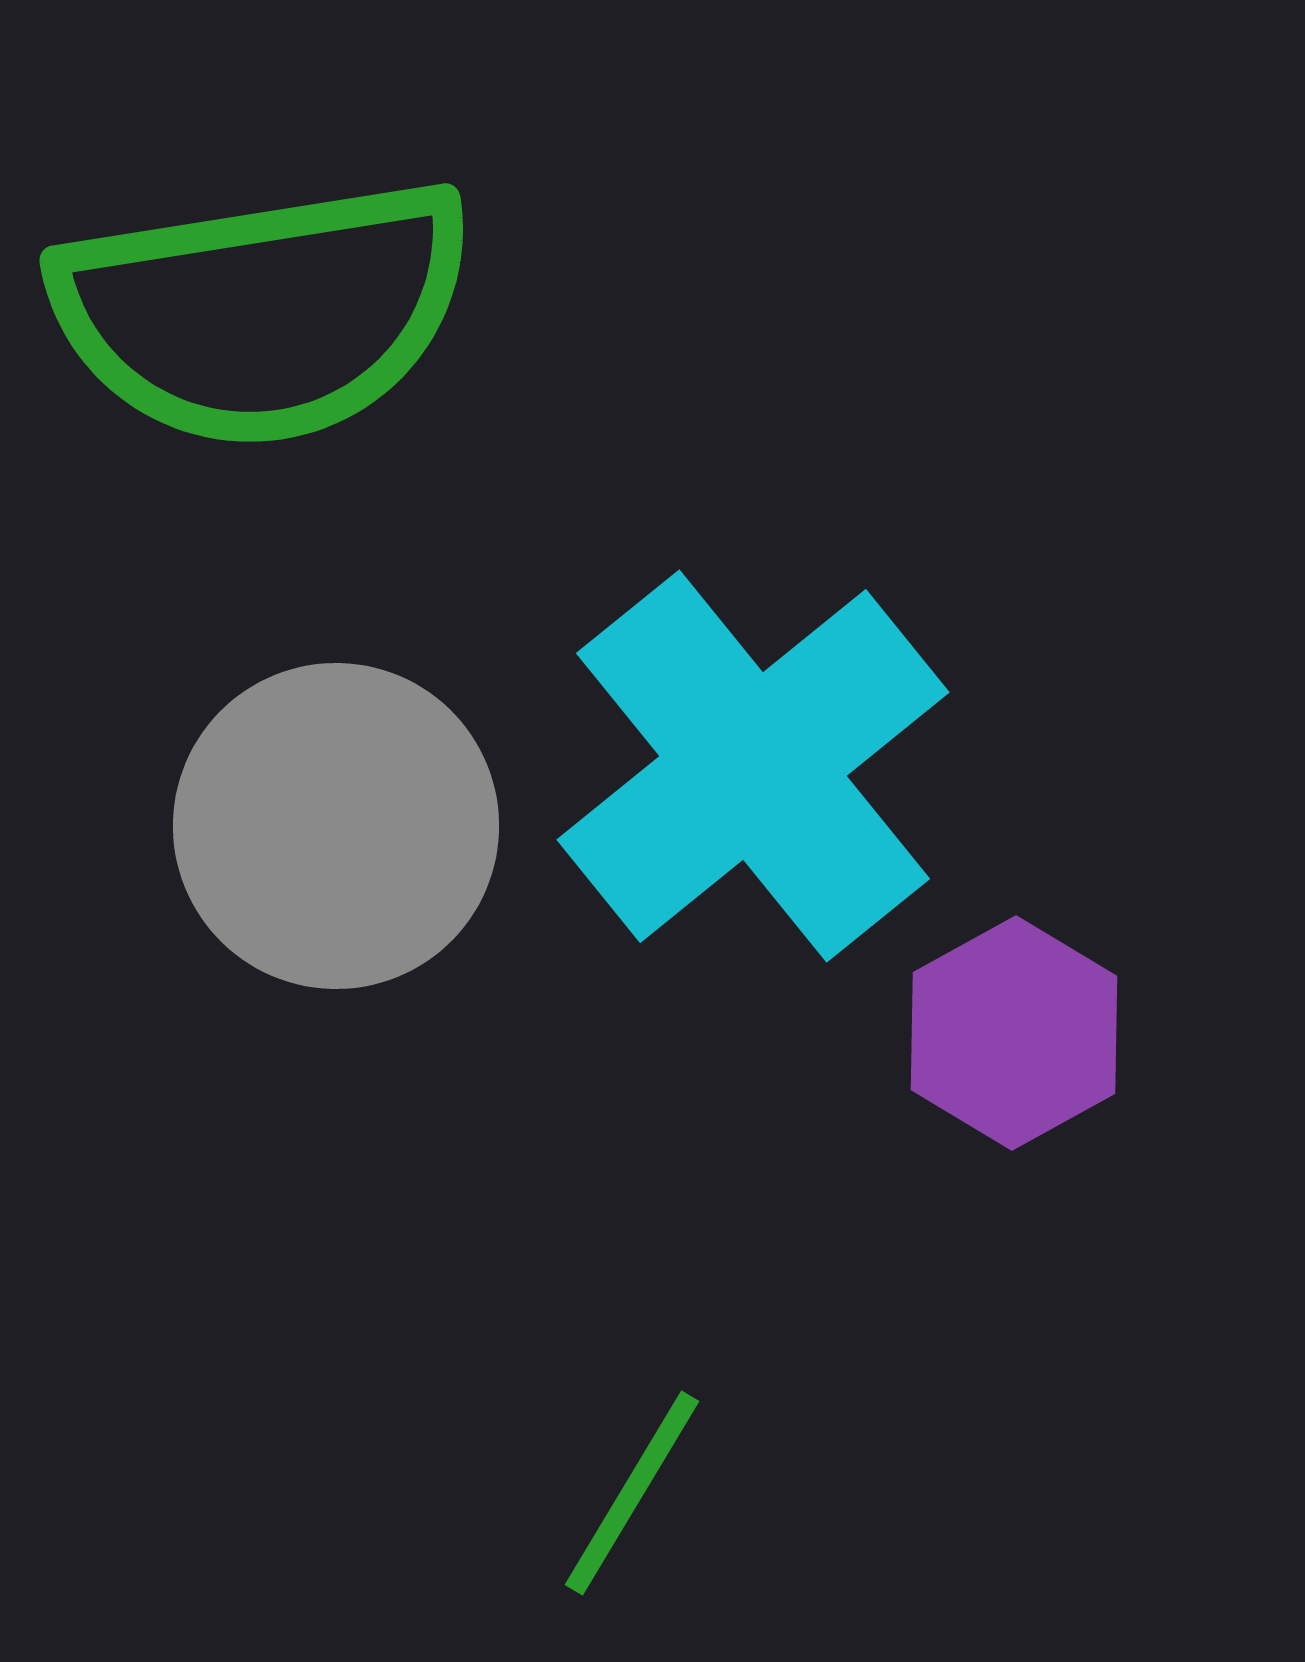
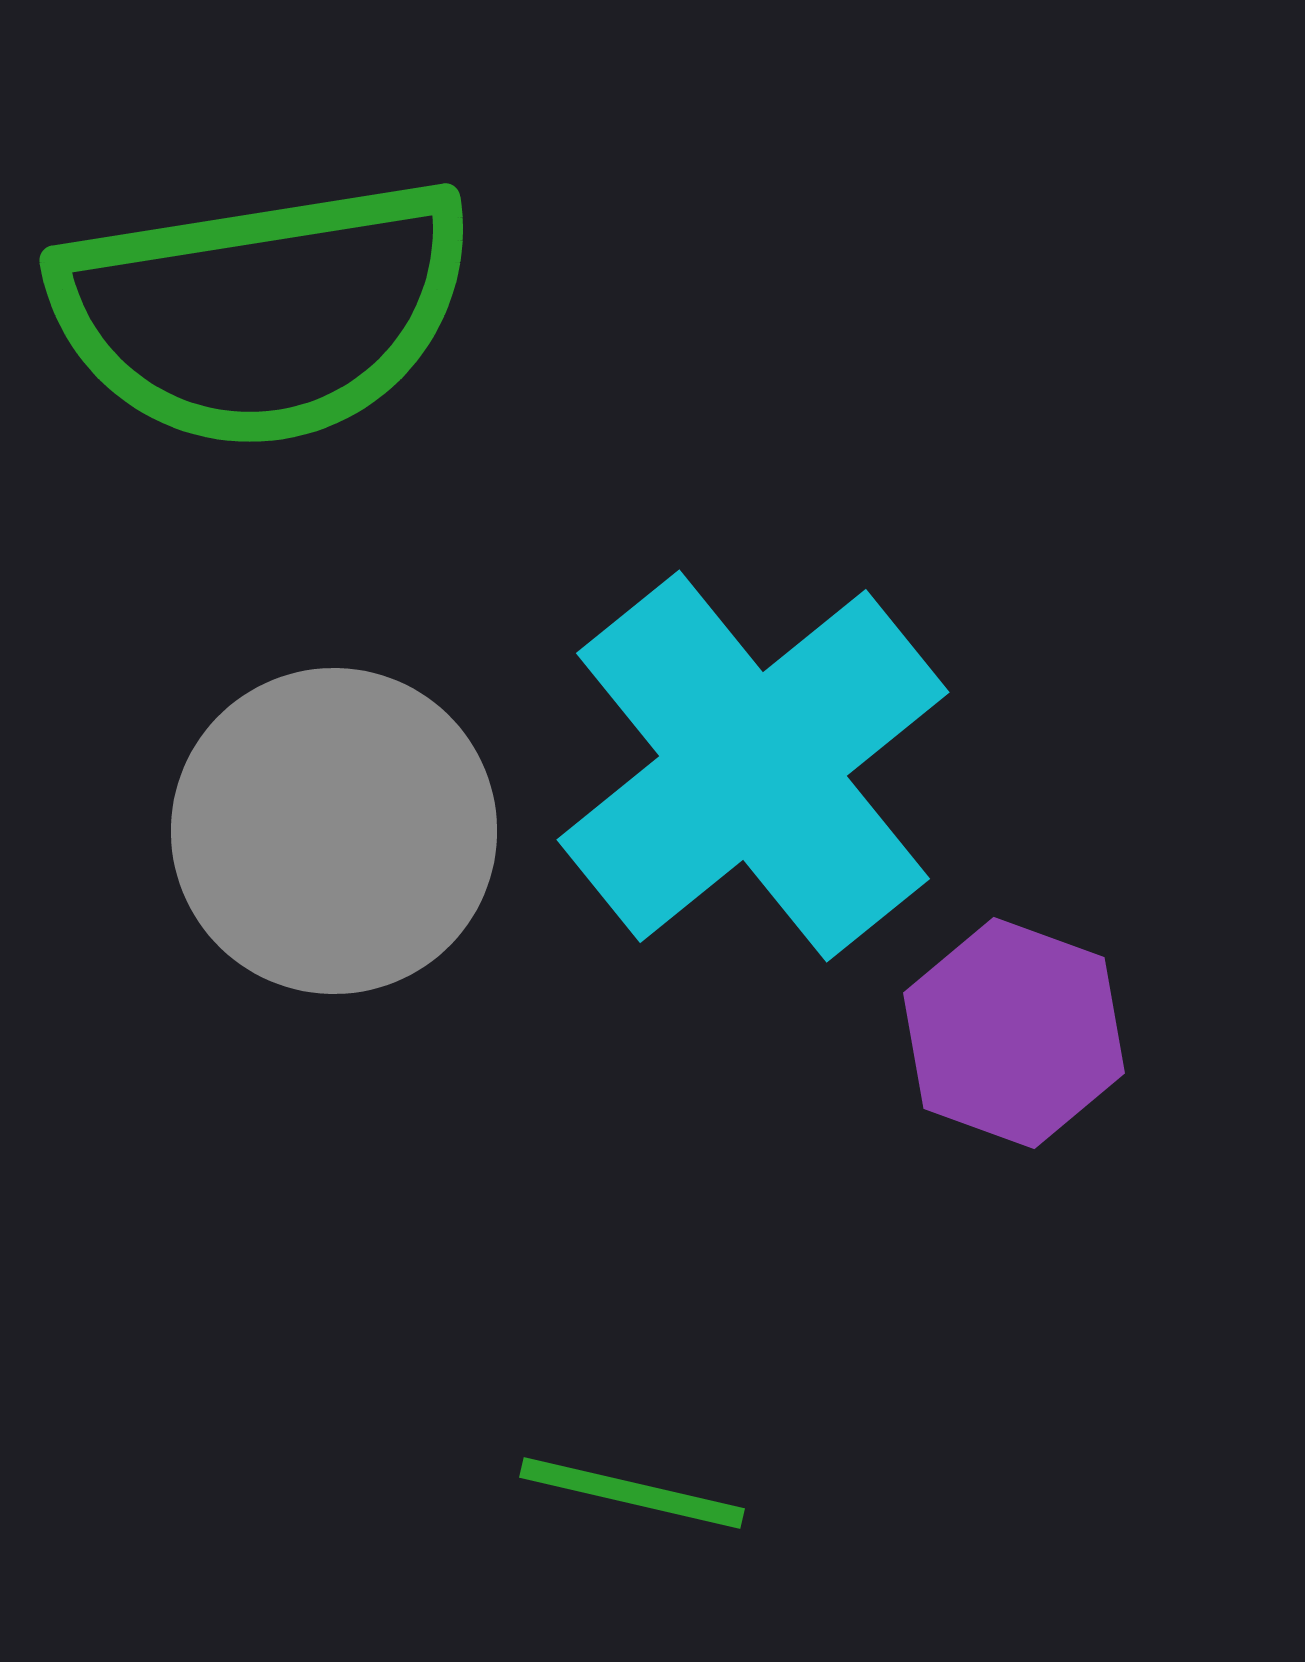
gray circle: moved 2 px left, 5 px down
purple hexagon: rotated 11 degrees counterclockwise
green line: rotated 72 degrees clockwise
